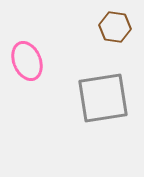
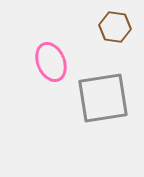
pink ellipse: moved 24 px right, 1 px down
